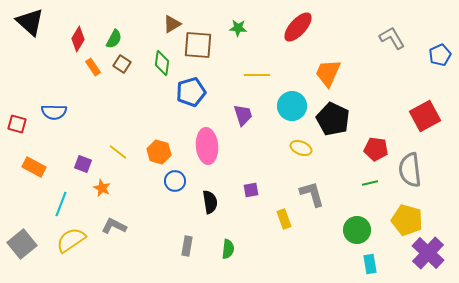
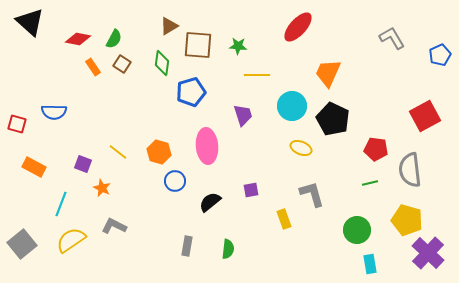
brown triangle at (172, 24): moved 3 px left, 2 px down
green star at (238, 28): moved 18 px down
red diamond at (78, 39): rotated 70 degrees clockwise
black semicircle at (210, 202): rotated 120 degrees counterclockwise
